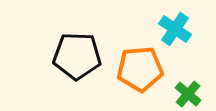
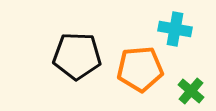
cyan cross: rotated 24 degrees counterclockwise
green cross: moved 3 px right, 3 px up
